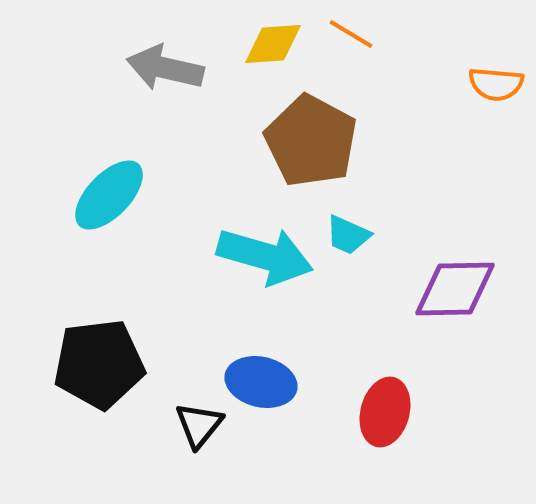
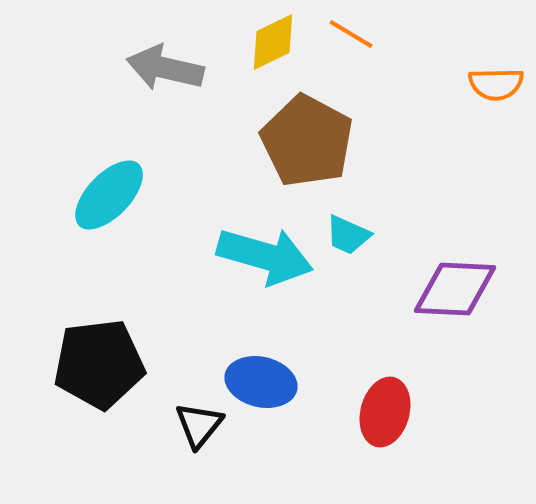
yellow diamond: moved 2 px up; rotated 22 degrees counterclockwise
orange semicircle: rotated 6 degrees counterclockwise
brown pentagon: moved 4 px left
purple diamond: rotated 4 degrees clockwise
